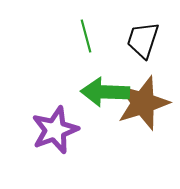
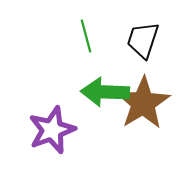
brown star: rotated 14 degrees counterclockwise
purple star: moved 3 px left
